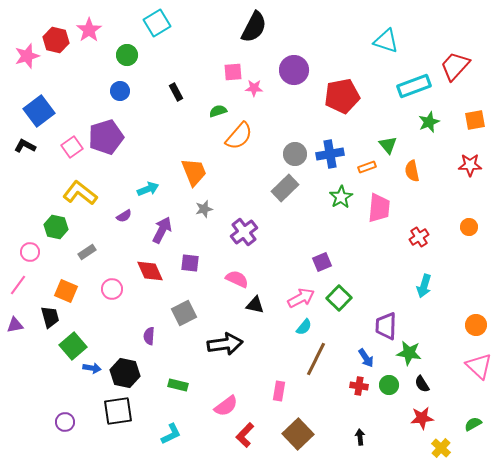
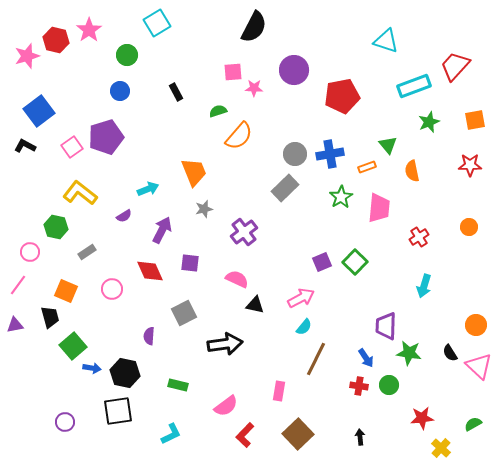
green square at (339, 298): moved 16 px right, 36 px up
black semicircle at (422, 384): moved 28 px right, 31 px up
